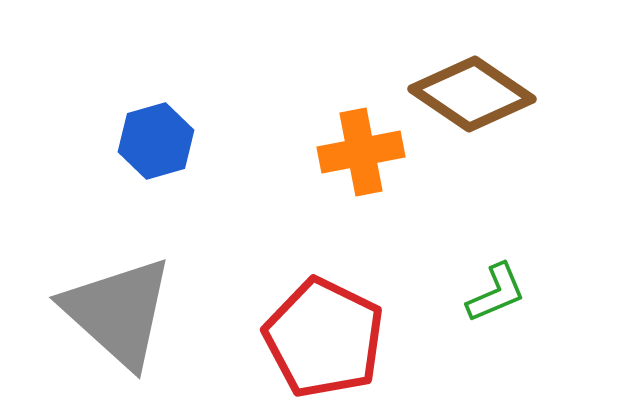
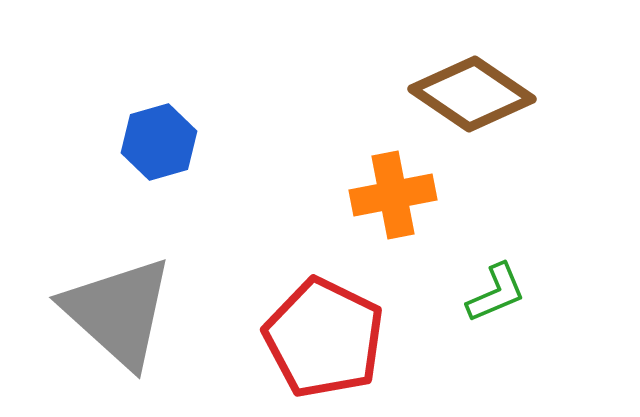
blue hexagon: moved 3 px right, 1 px down
orange cross: moved 32 px right, 43 px down
